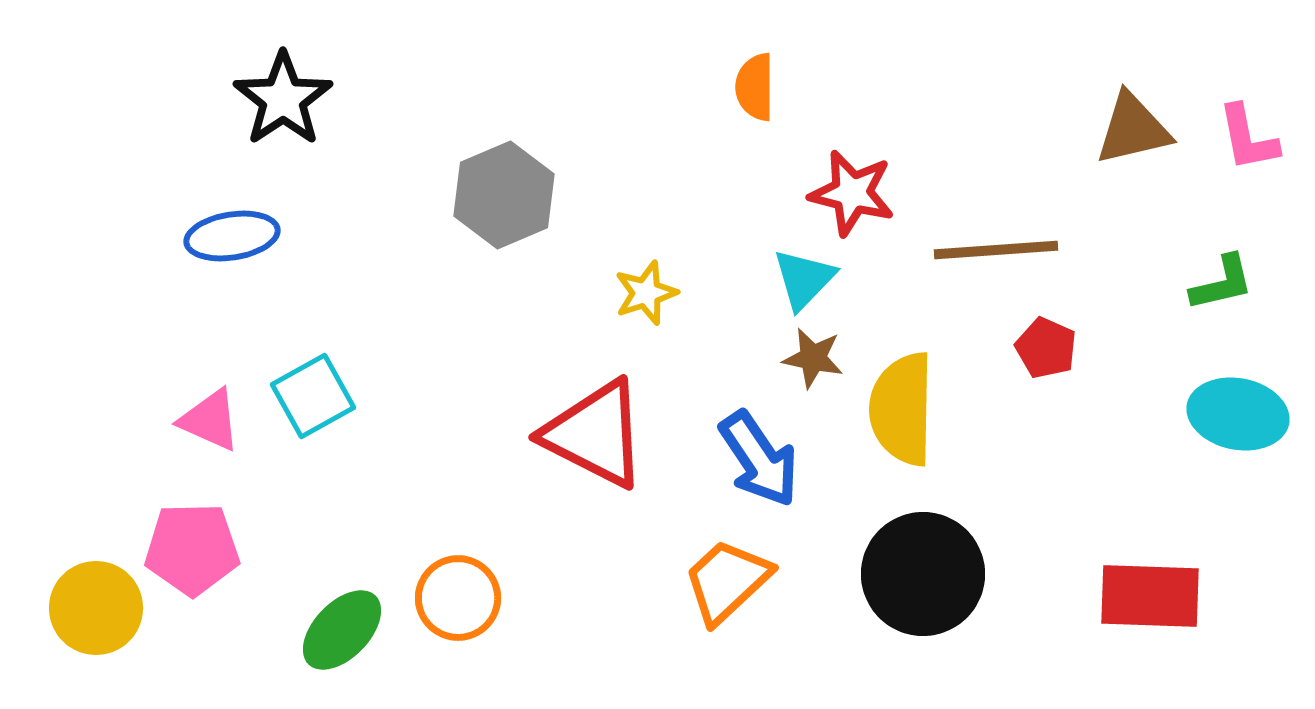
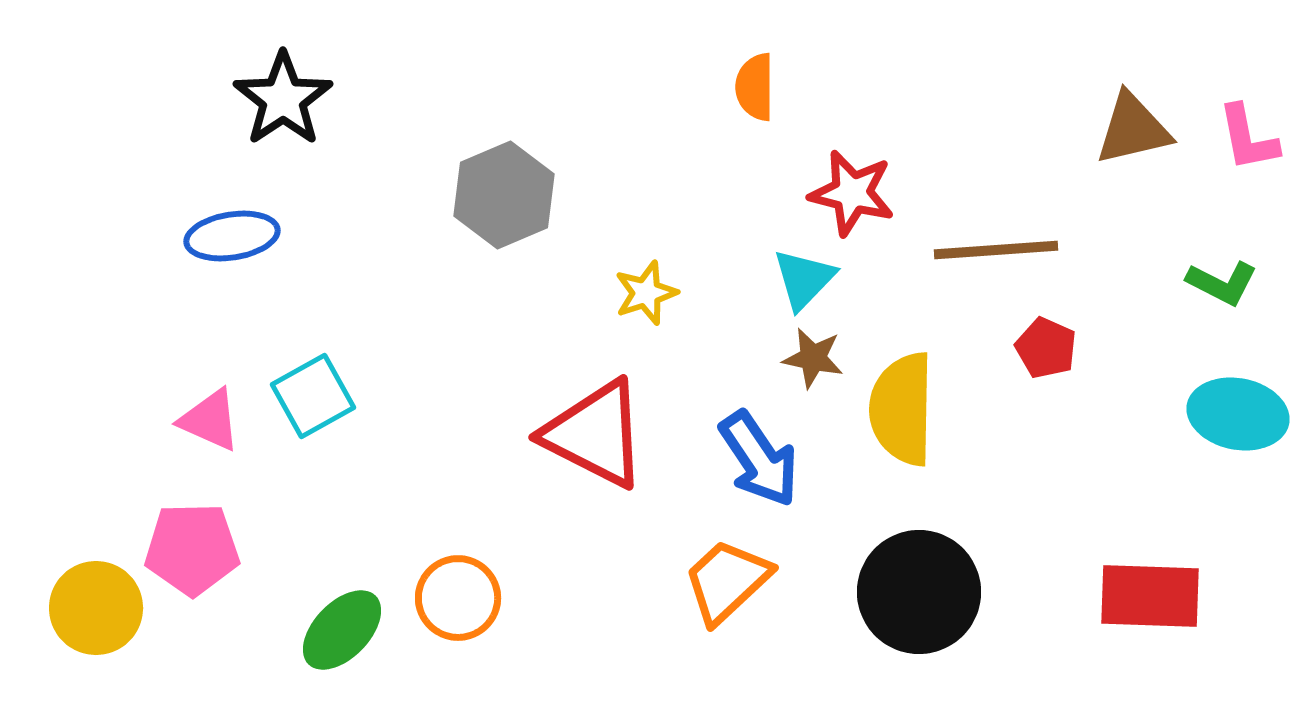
green L-shape: rotated 40 degrees clockwise
black circle: moved 4 px left, 18 px down
